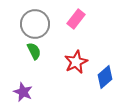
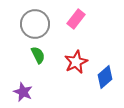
green semicircle: moved 4 px right, 4 px down
